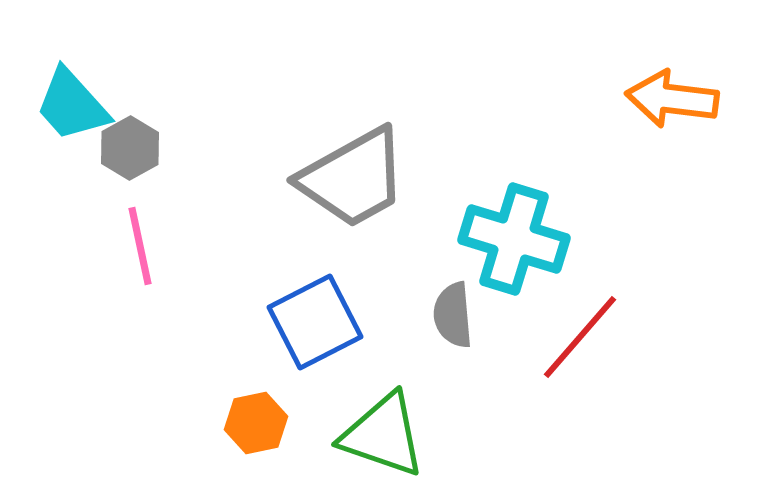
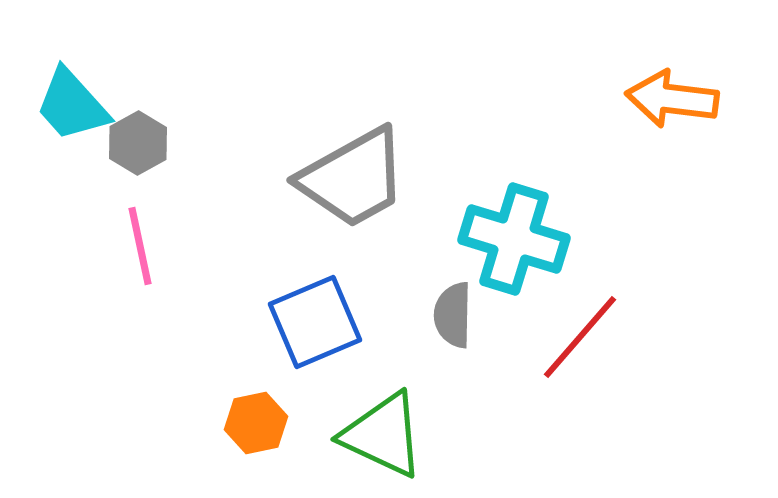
gray hexagon: moved 8 px right, 5 px up
gray semicircle: rotated 6 degrees clockwise
blue square: rotated 4 degrees clockwise
green triangle: rotated 6 degrees clockwise
